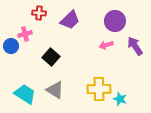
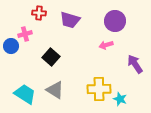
purple trapezoid: rotated 60 degrees clockwise
purple arrow: moved 18 px down
